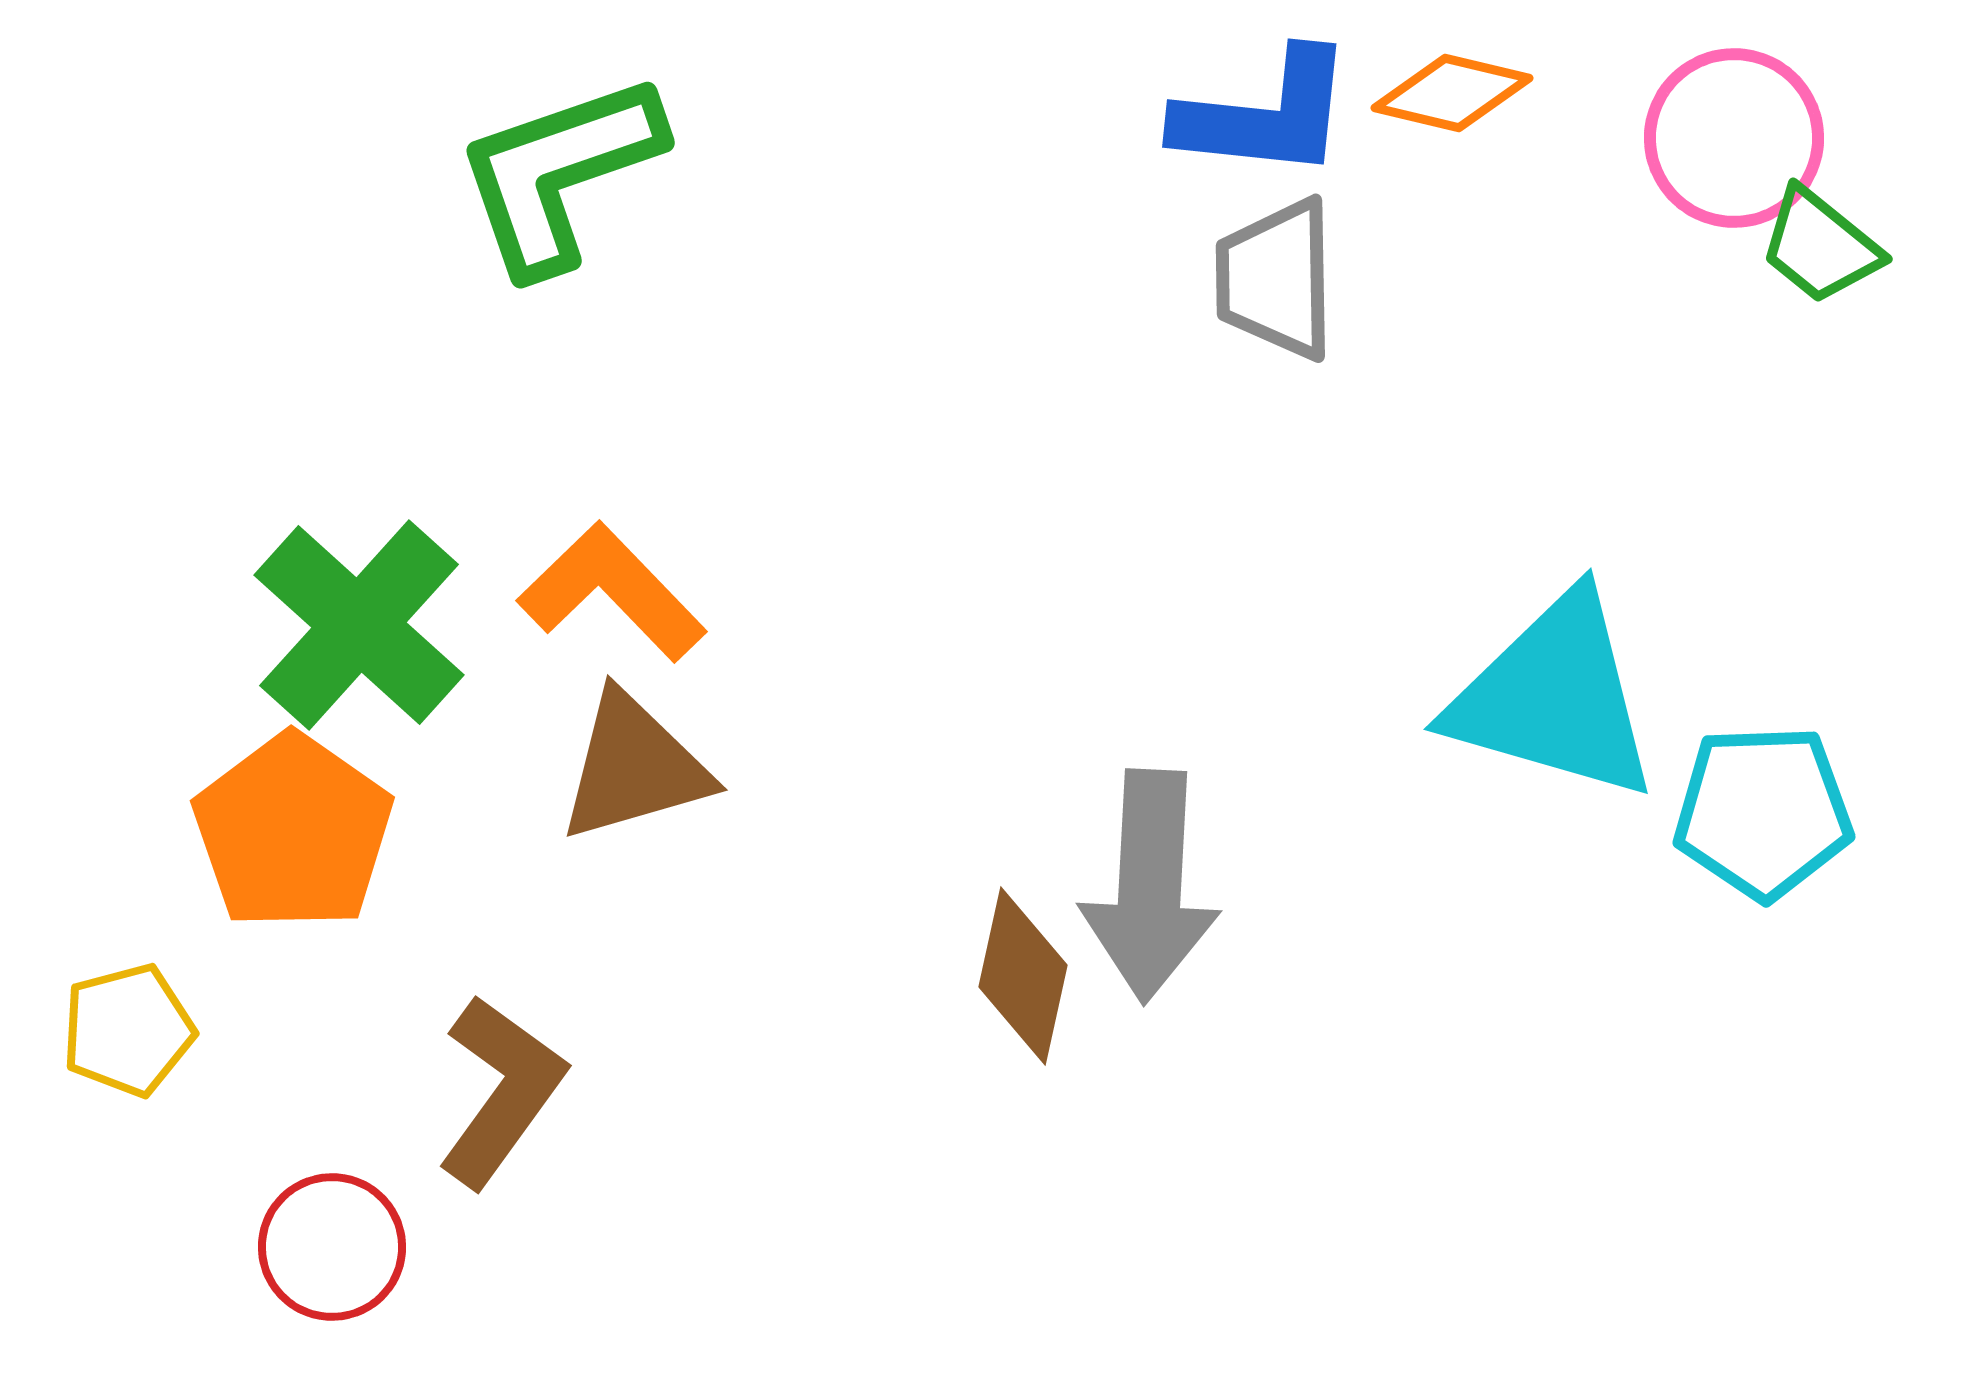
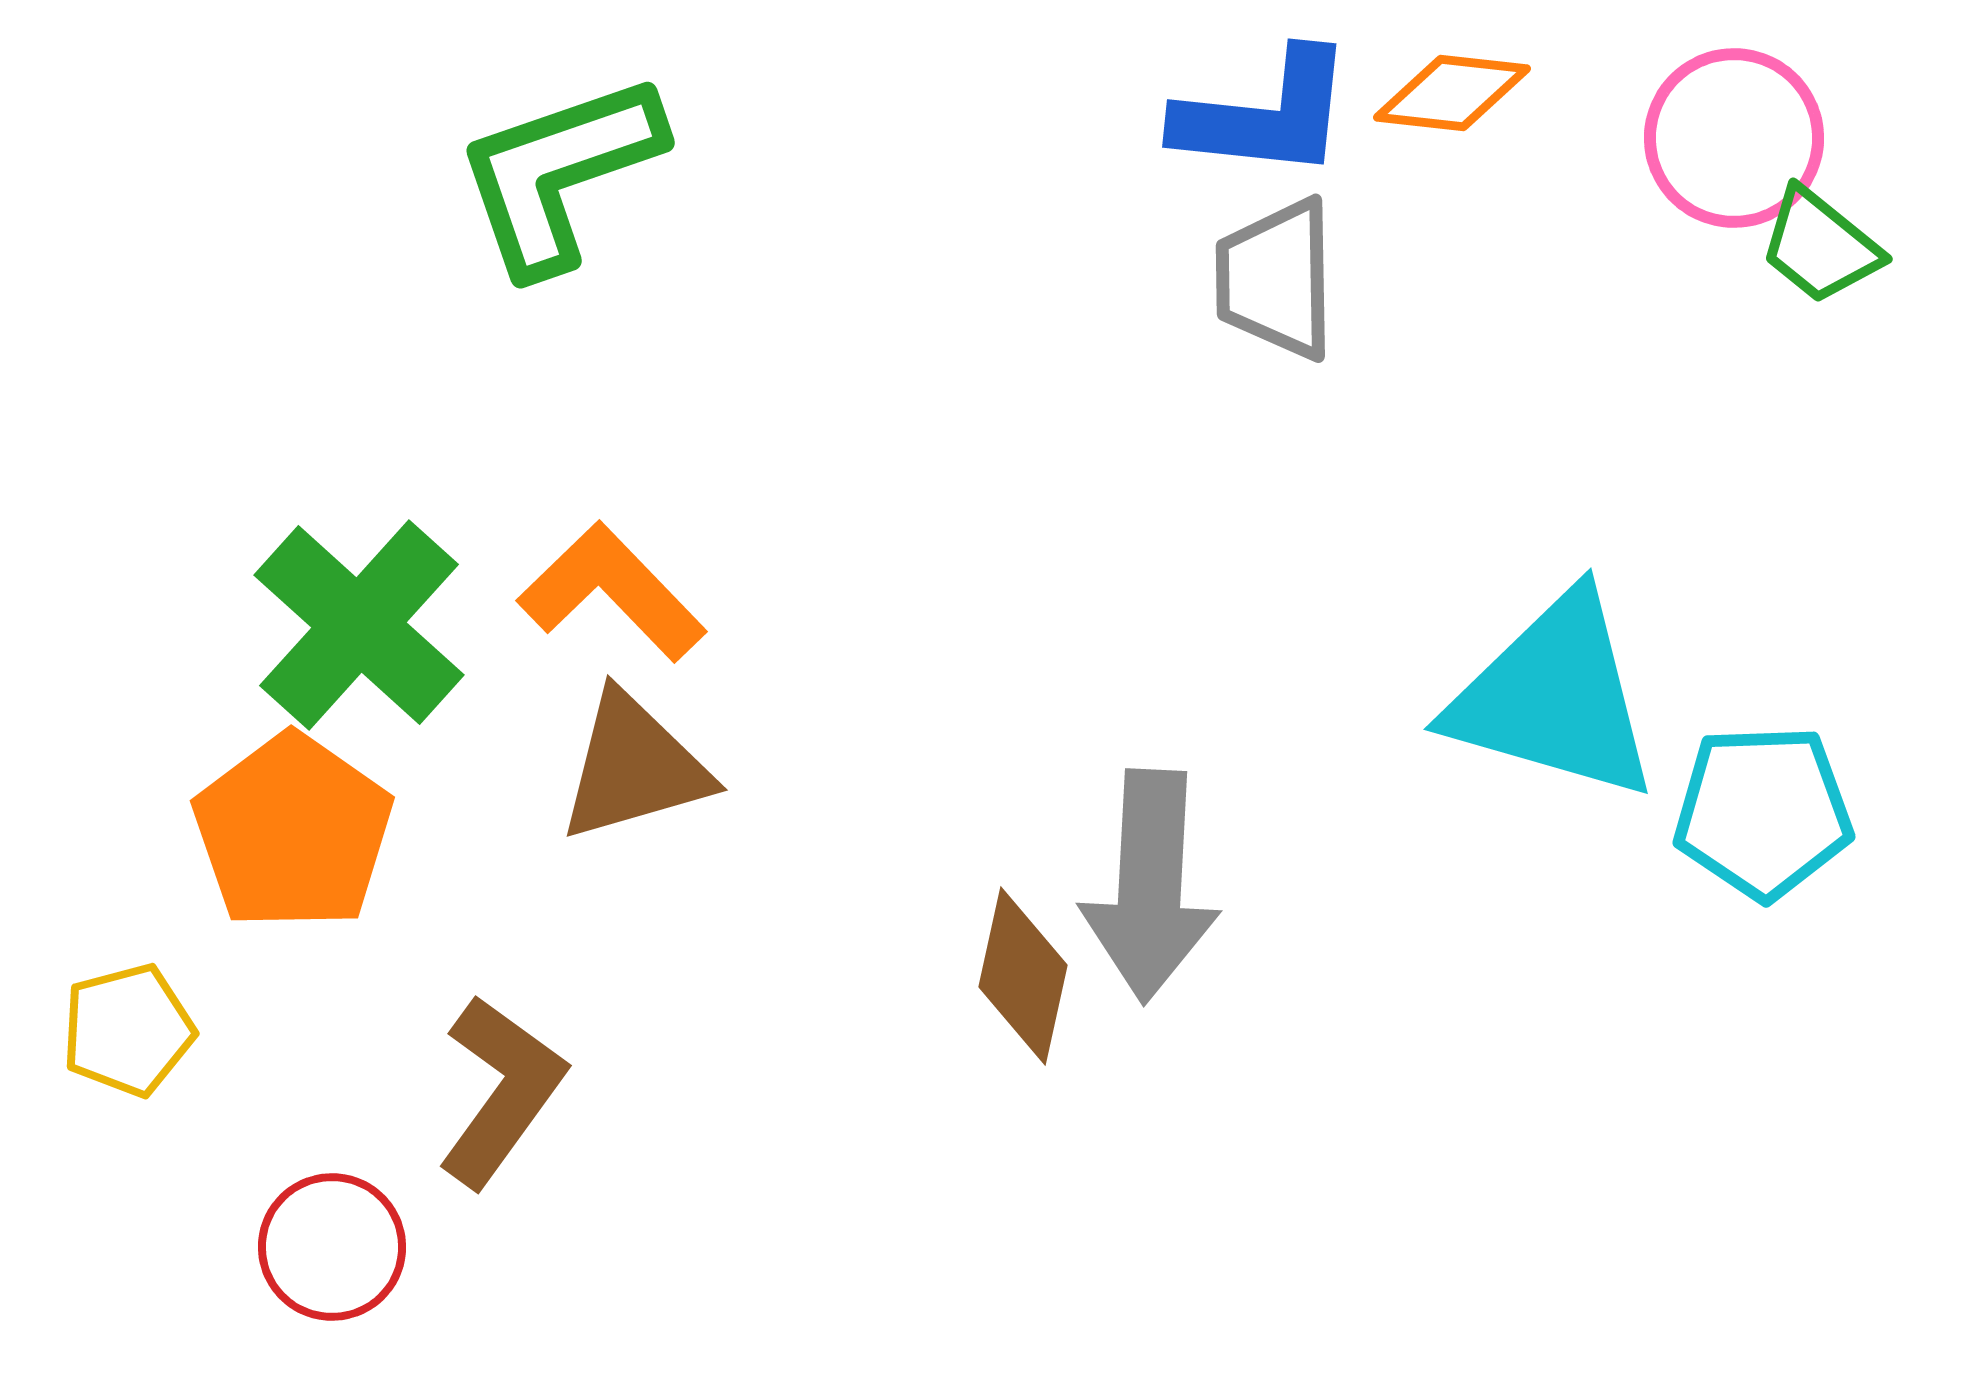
orange diamond: rotated 7 degrees counterclockwise
